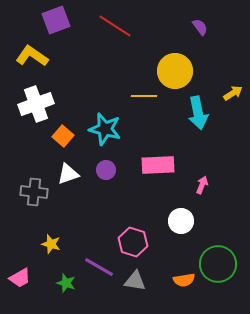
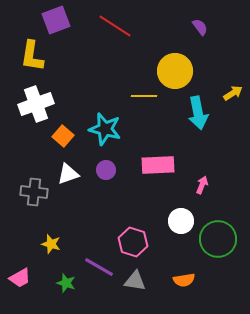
yellow L-shape: rotated 116 degrees counterclockwise
green circle: moved 25 px up
